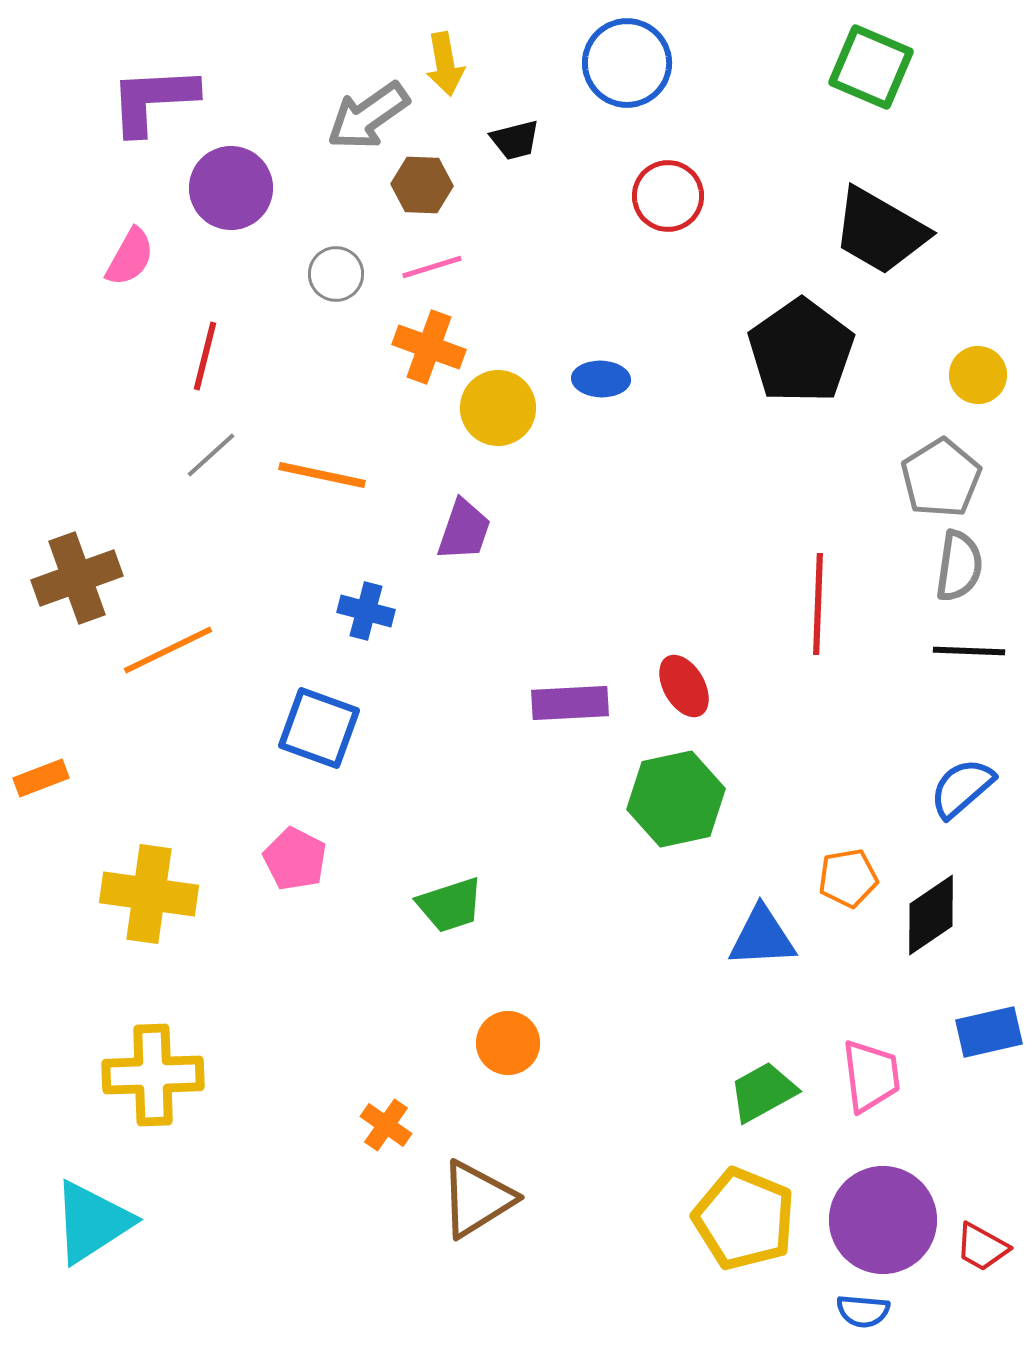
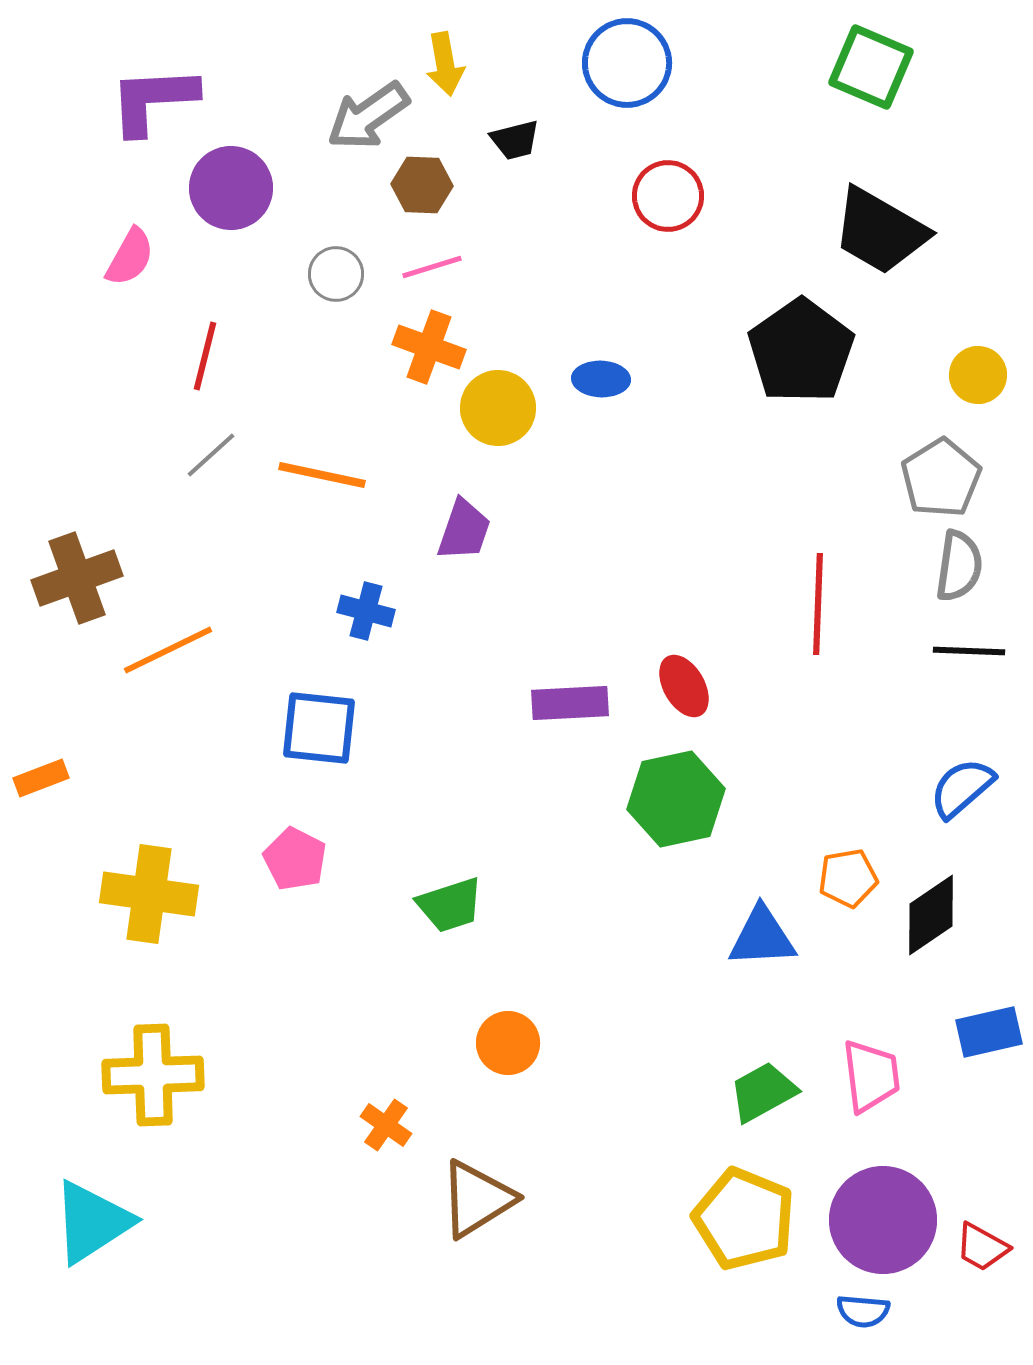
blue square at (319, 728): rotated 14 degrees counterclockwise
